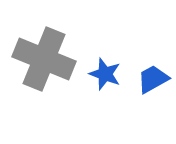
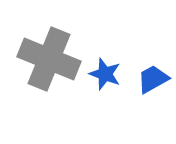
gray cross: moved 5 px right
